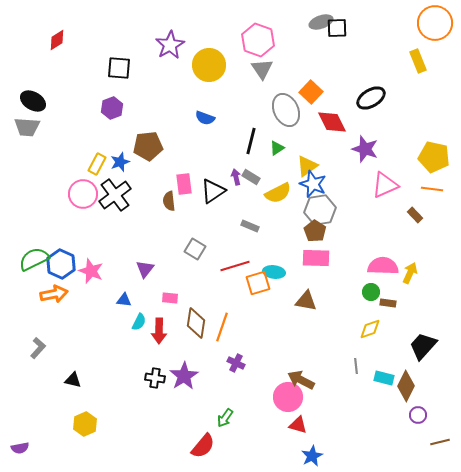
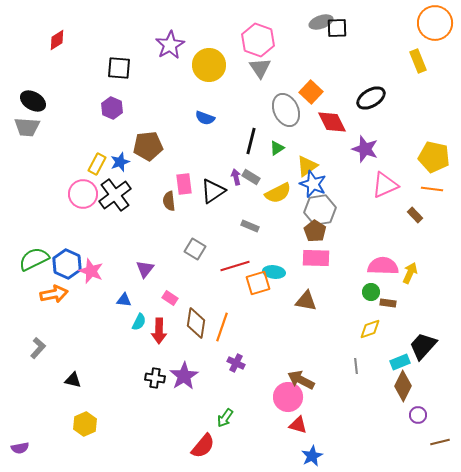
gray triangle at (262, 69): moved 2 px left, 1 px up
purple hexagon at (112, 108): rotated 15 degrees counterclockwise
blue hexagon at (61, 264): moved 6 px right
pink rectangle at (170, 298): rotated 28 degrees clockwise
cyan rectangle at (384, 378): moved 16 px right, 16 px up; rotated 36 degrees counterclockwise
brown diamond at (406, 386): moved 3 px left
